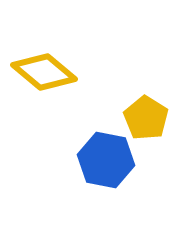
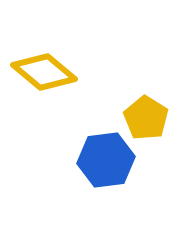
blue hexagon: rotated 18 degrees counterclockwise
